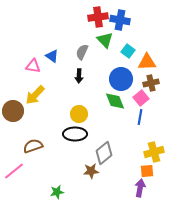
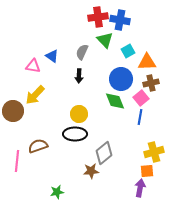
cyan square: rotated 24 degrees clockwise
brown semicircle: moved 5 px right
pink line: moved 3 px right, 10 px up; rotated 45 degrees counterclockwise
